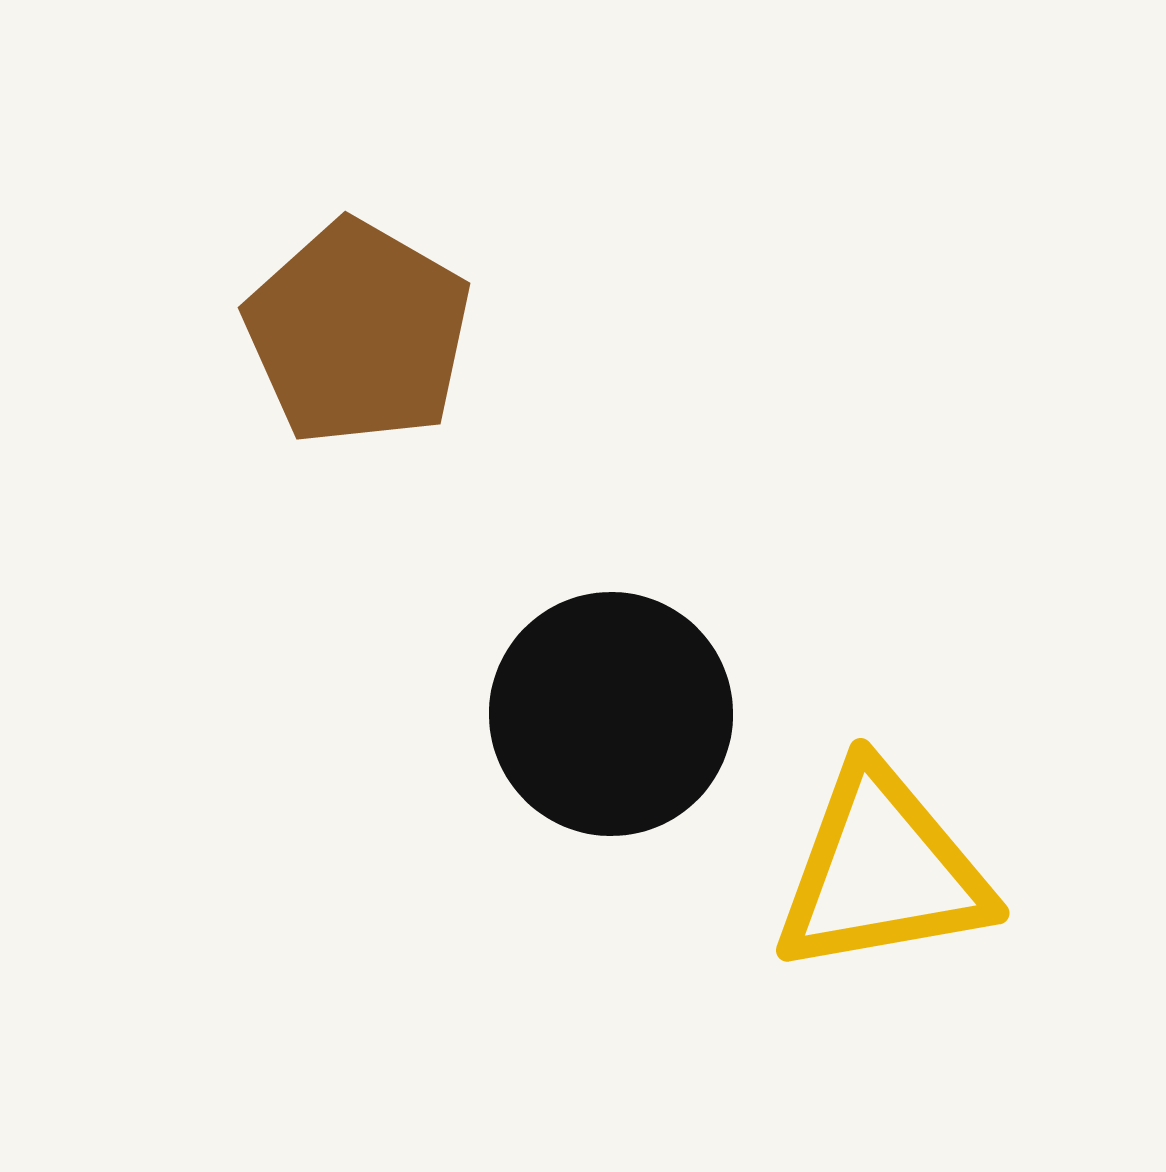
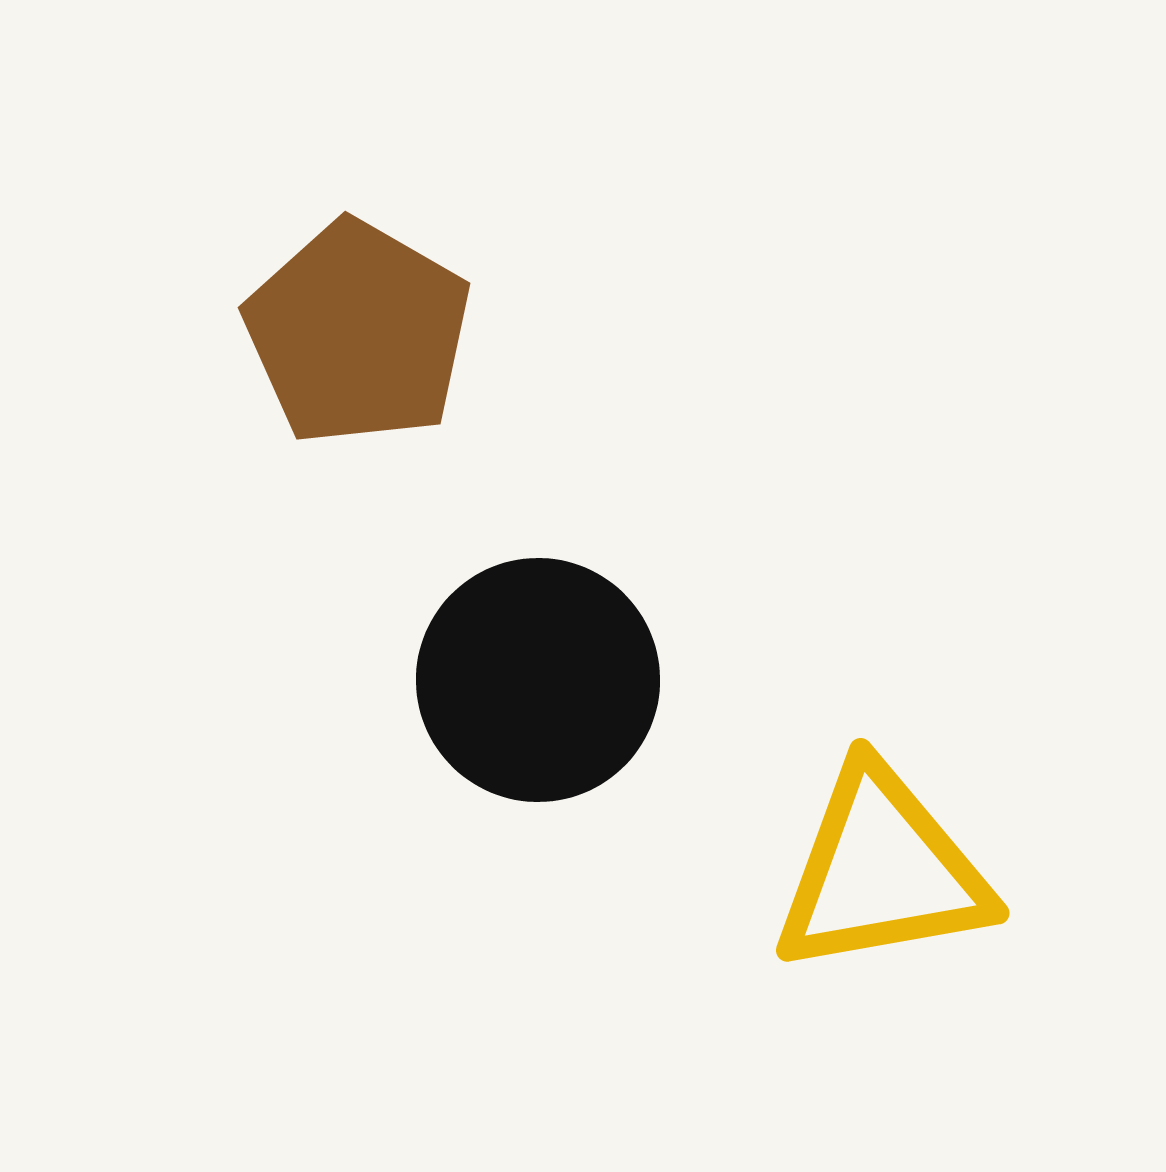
black circle: moved 73 px left, 34 px up
